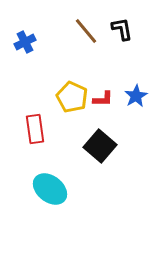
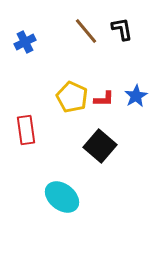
red L-shape: moved 1 px right
red rectangle: moved 9 px left, 1 px down
cyan ellipse: moved 12 px right, 8 px down
